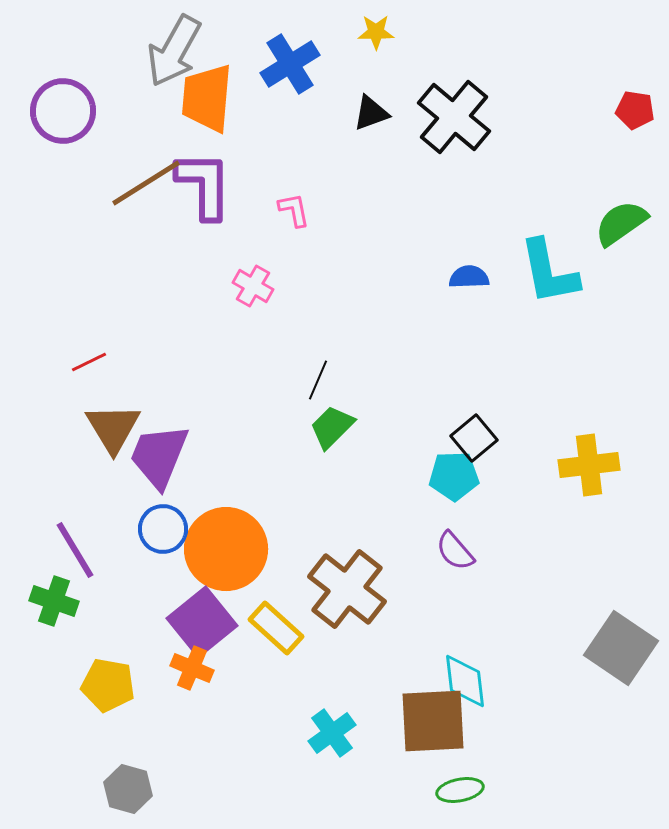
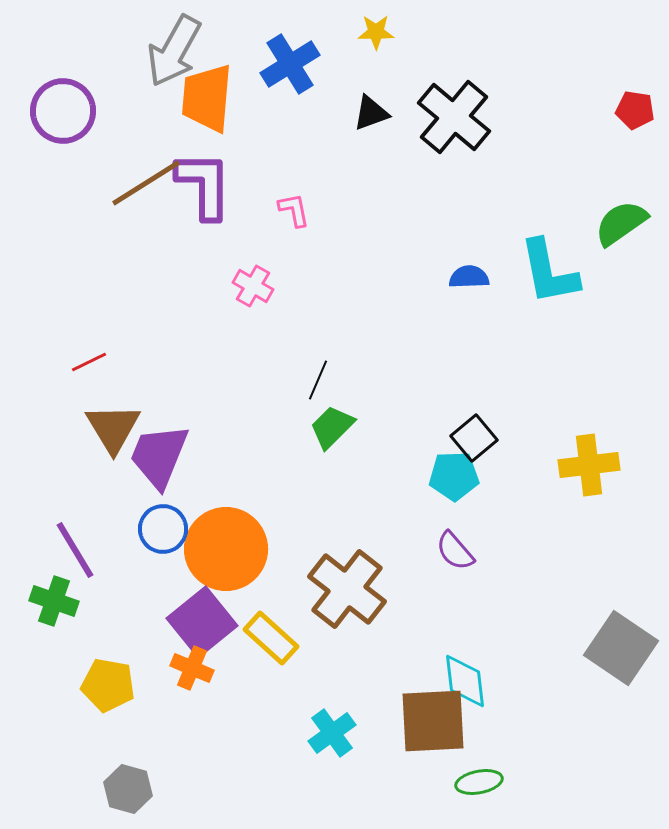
yellow rectangle: moved 5 px left, 10 px down
green ellipse: moved 19 px right, 8 px up
